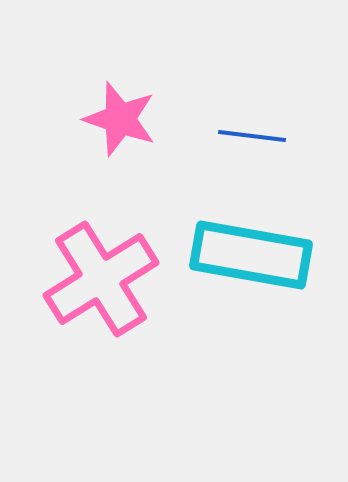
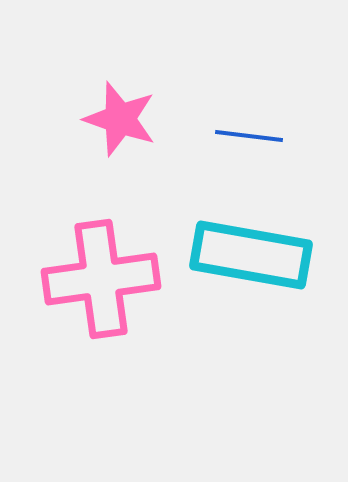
blue line: moved 3 px left
pink cross: rotated 24 degrees clockwise
